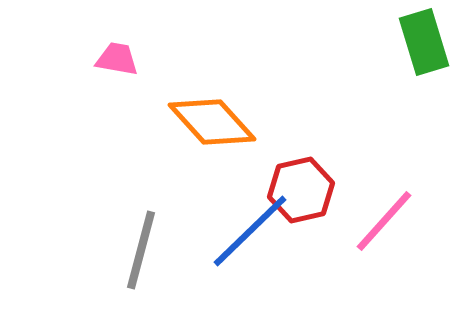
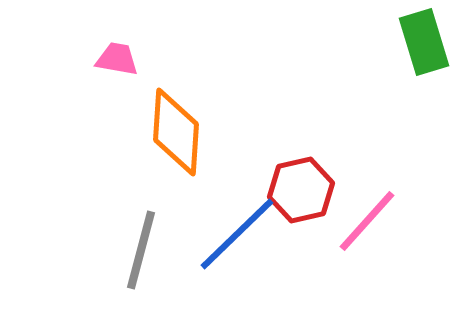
orange diamond: moved 36 px left, 10 px down; rotated 46 degrees clockwise
pink line: moved 17 px left
blue line: moved 13 px left, 3 px down
